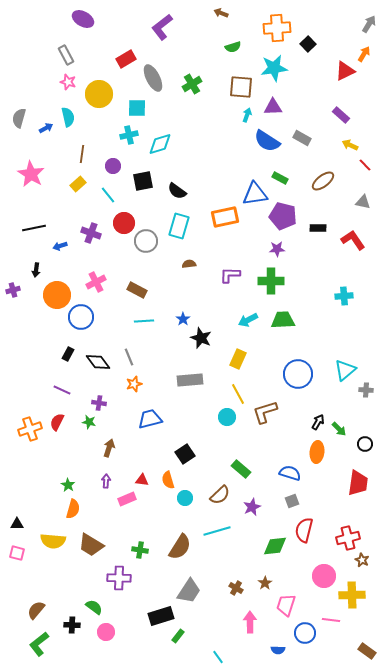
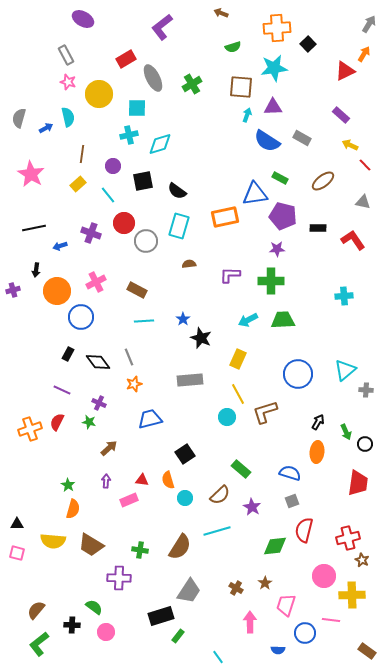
orange circle at (57, 295): moved 4 px up
purple cross at (99, 403): rotated 16 degrees clockwise
green arrow at (339, 429): moved 7 px right, 3 px down; rotated 21 degrees clockwise
brown arrow at (109, 448): rotated 30 degrees clockwise
pink rectangle at (127, 499): moved 2 px right, 1 px down
purple star at (252, 507): rotated 18 degrees counterclockwise
